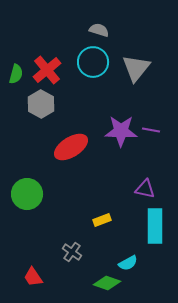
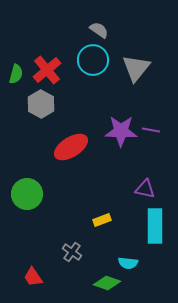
gray semicircle: rotated 18 degrees clockwise
cyan circle: moved 2 px up
cyan semicircle: rotated 36 degrees clockwise
